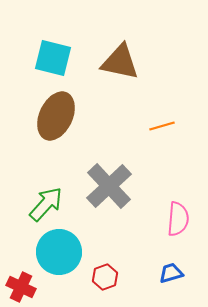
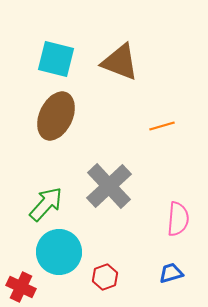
cyan square: moved 3 px right, 1 px down
brown triangle: rotated 9 degrees clockwise
